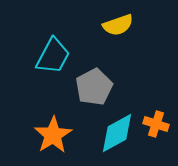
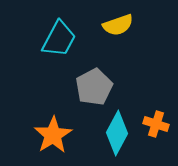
cyan trapezoid: moved 6 px right, 17 px up
cyan diamond: rotated 33 degrees counterclockwise
